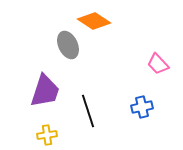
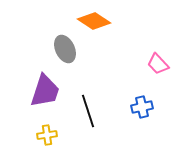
gray ellipse: moved 3 px left, 4 px down
